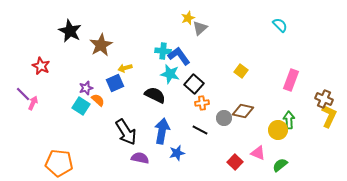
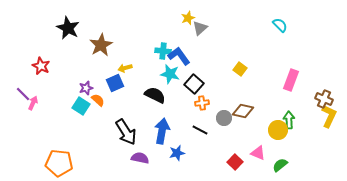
black star: moved 2 px left, 3 px up
yellow square: moved 1 px left, 2 px up
